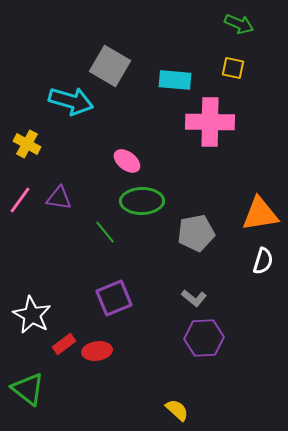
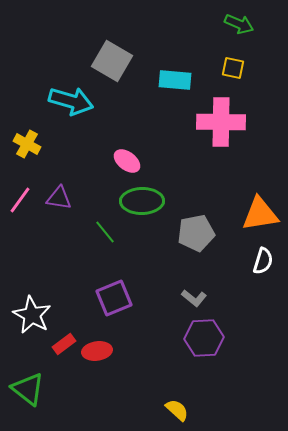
gray square: moved 2 px right, 5 px up
pink cross: moved 11 px right
